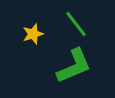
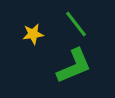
yellow star: rotated 10 degrees clockwise
